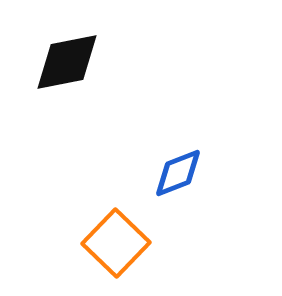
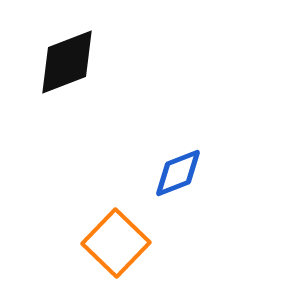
black diamond: rotated 10 degrees counterclockwise
